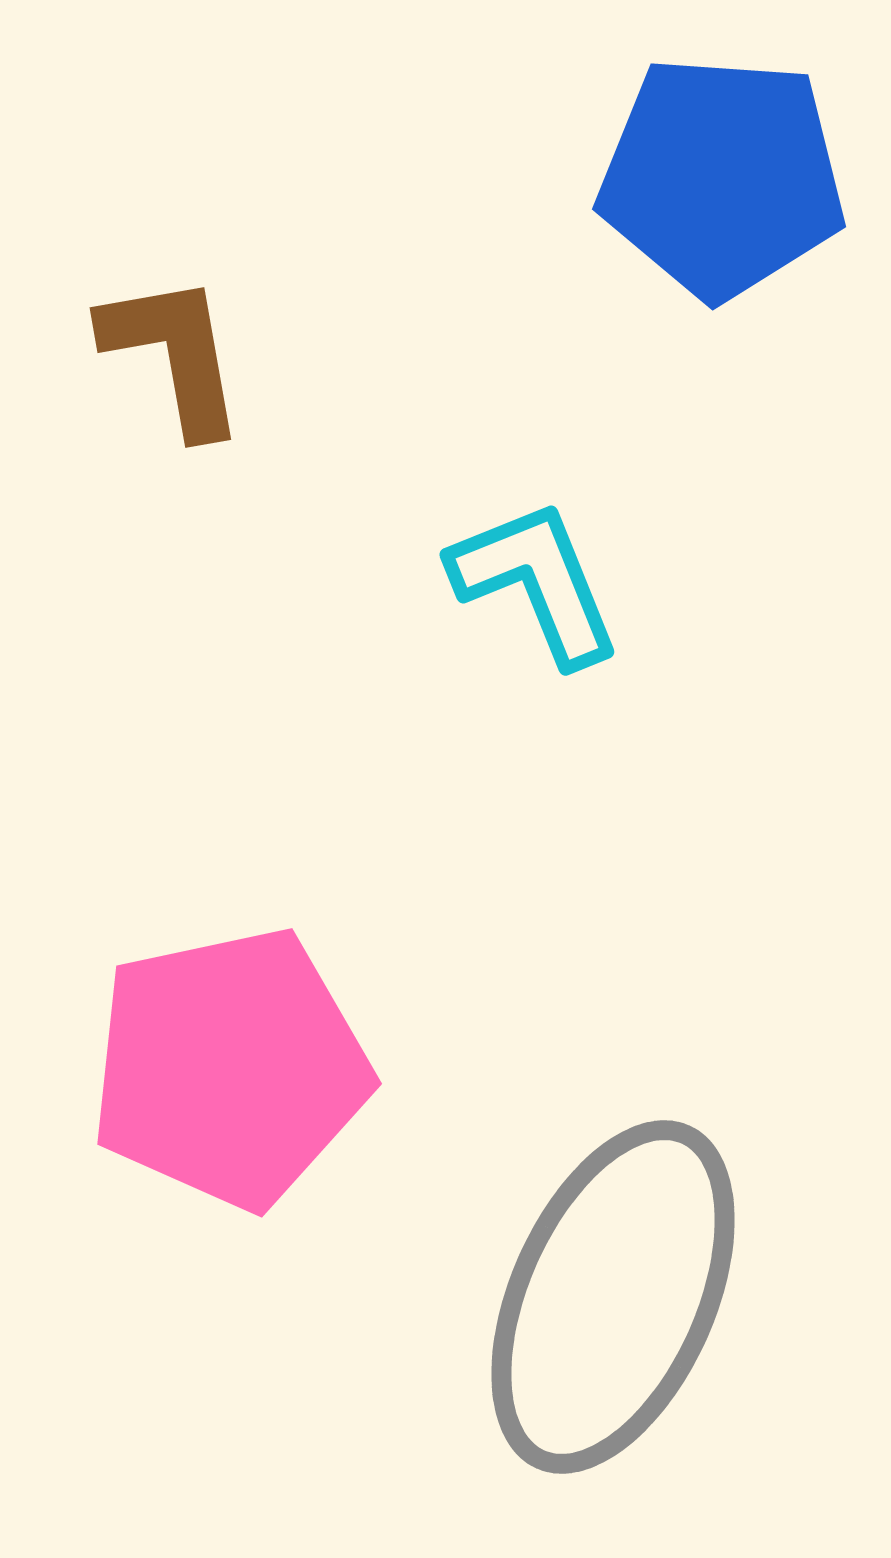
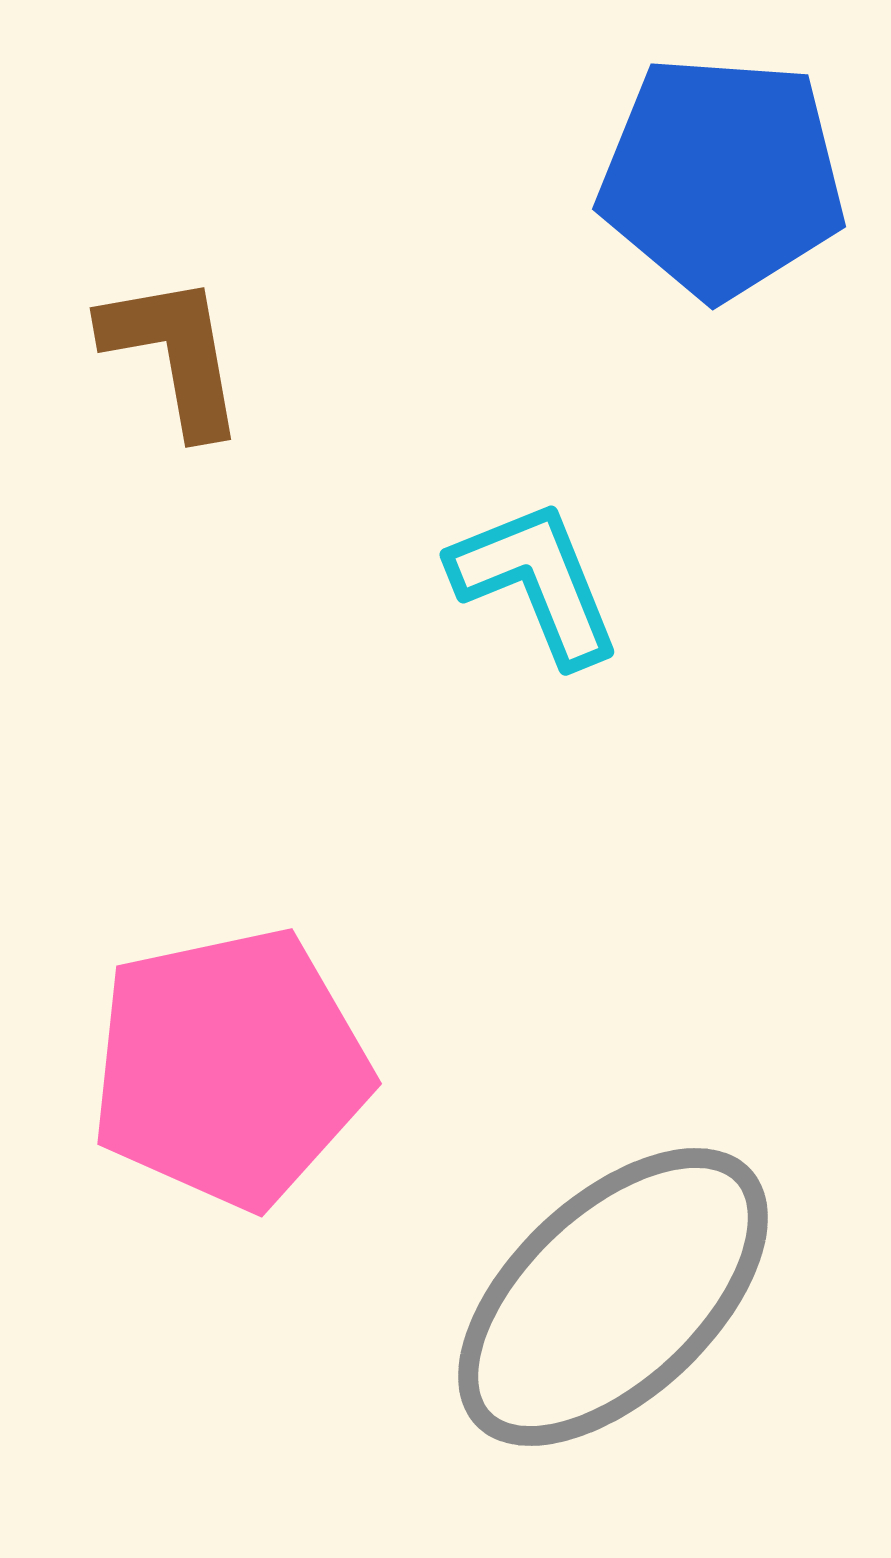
gray ellipse: rotated 23 degrees clockwise
